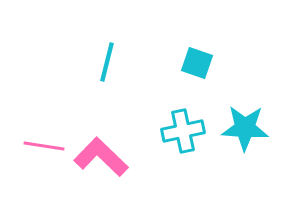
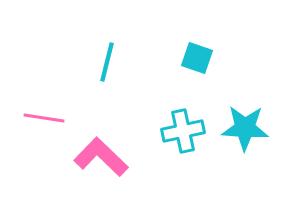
cyan square: moved 5 px up
pink line: moved 28 px up
